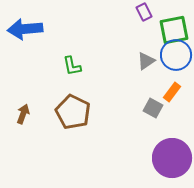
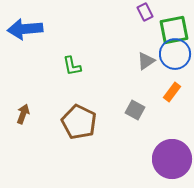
purple rectangle: moved 1 px right
blue circle: moved 1 px left, 1 px up
gray square: moved 18 px left, 2 px down
brown pentagon: moved 6 px right, 10 px down
purple circle: moved 1 px down
